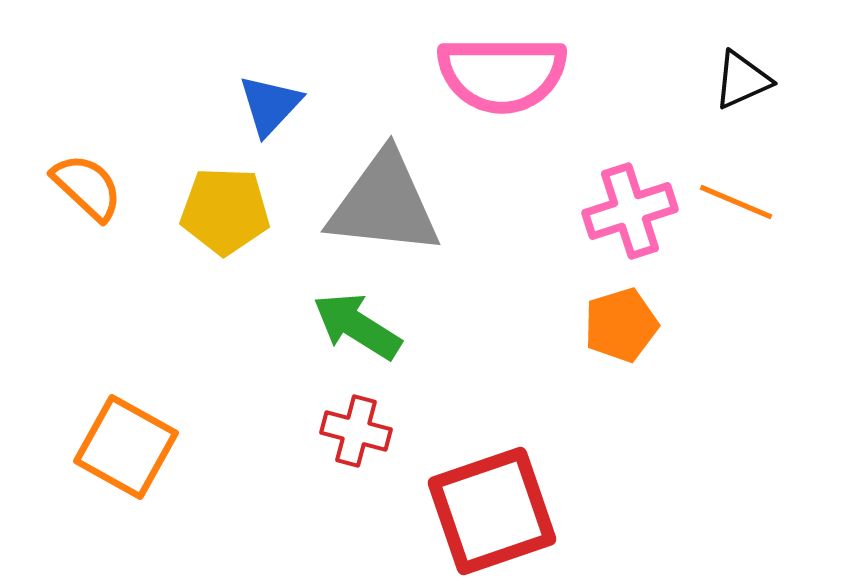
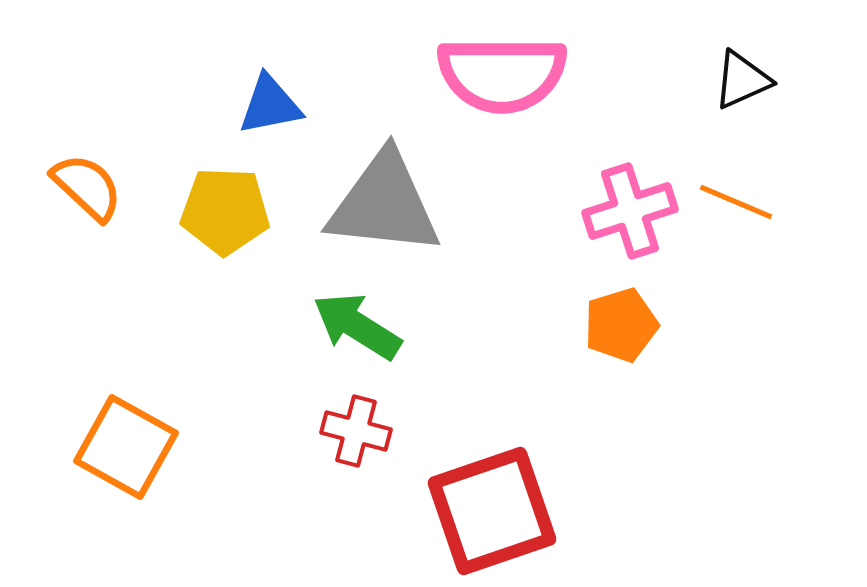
blue triangle: rotated 36 degrees clockwise
